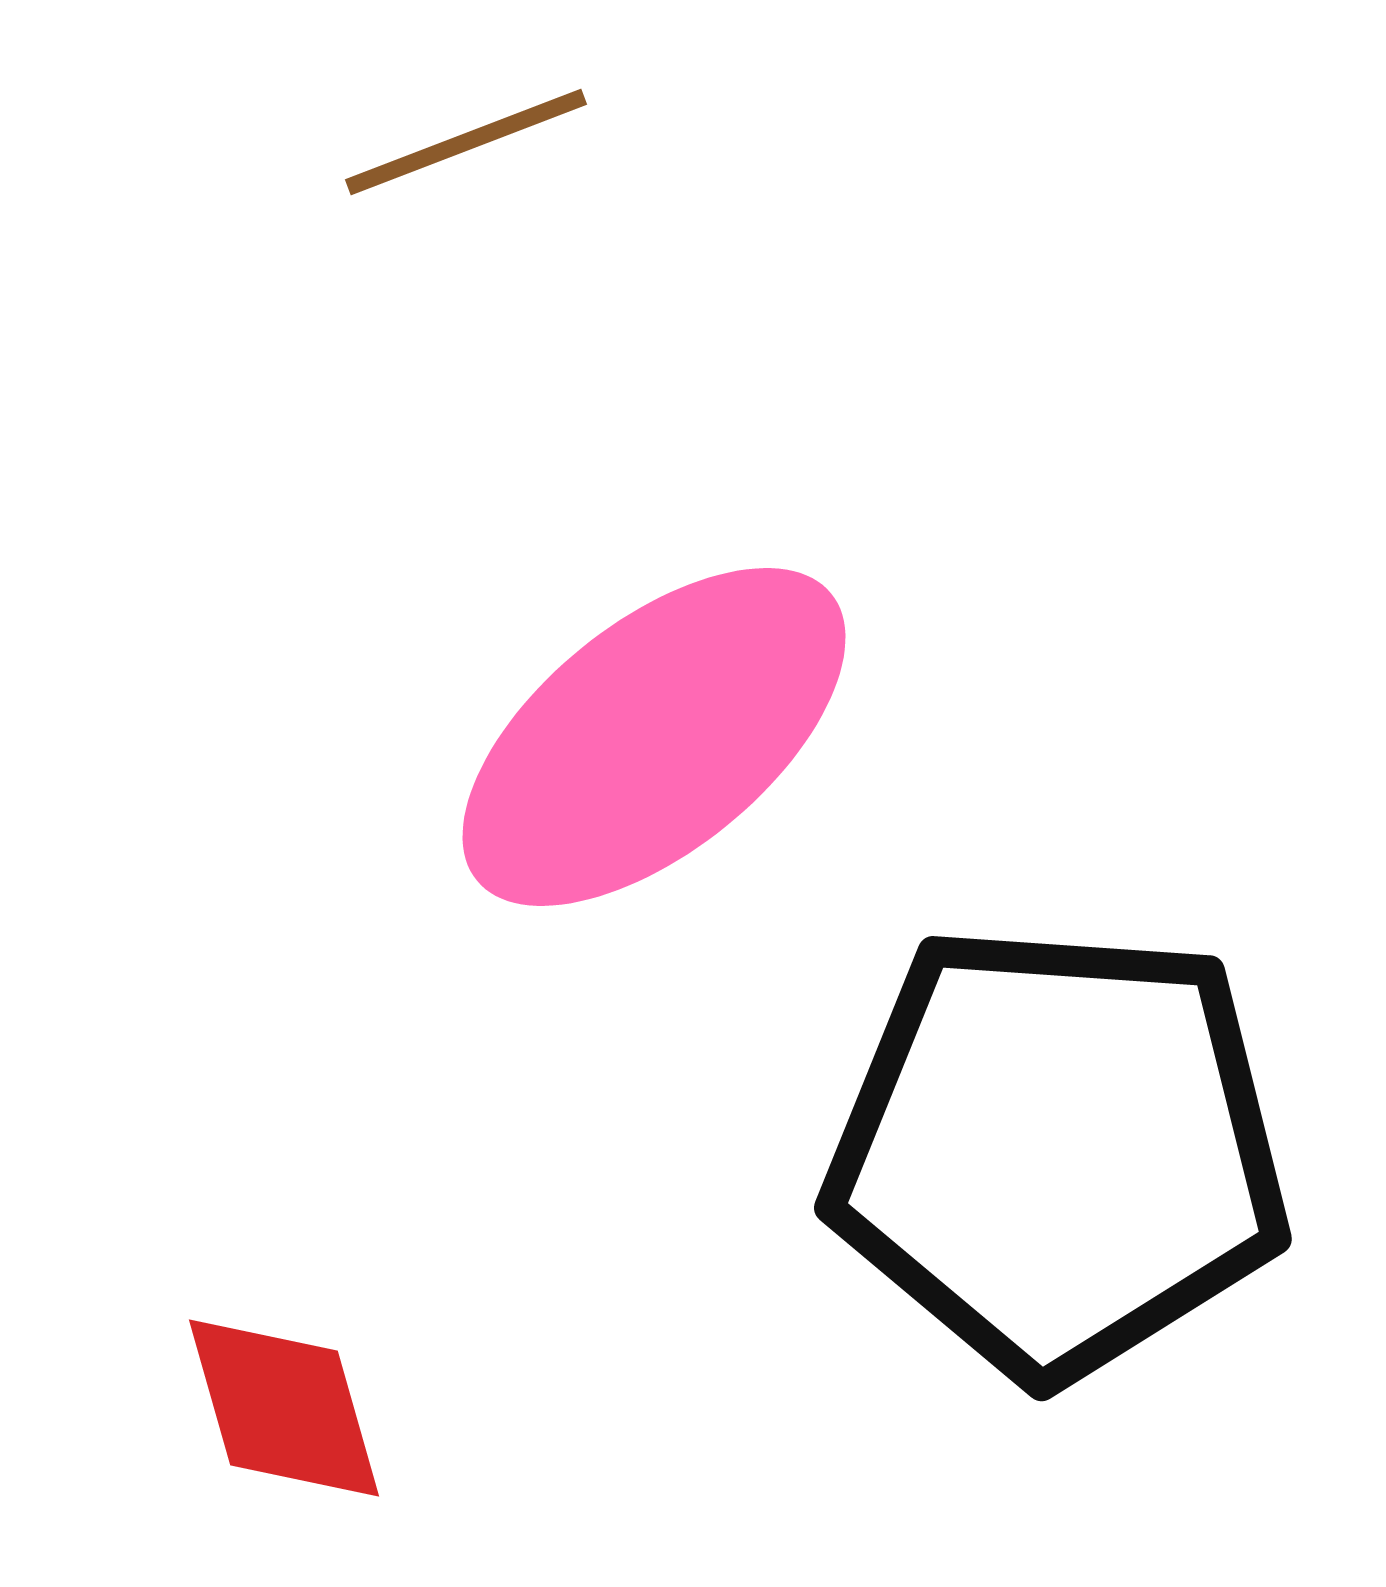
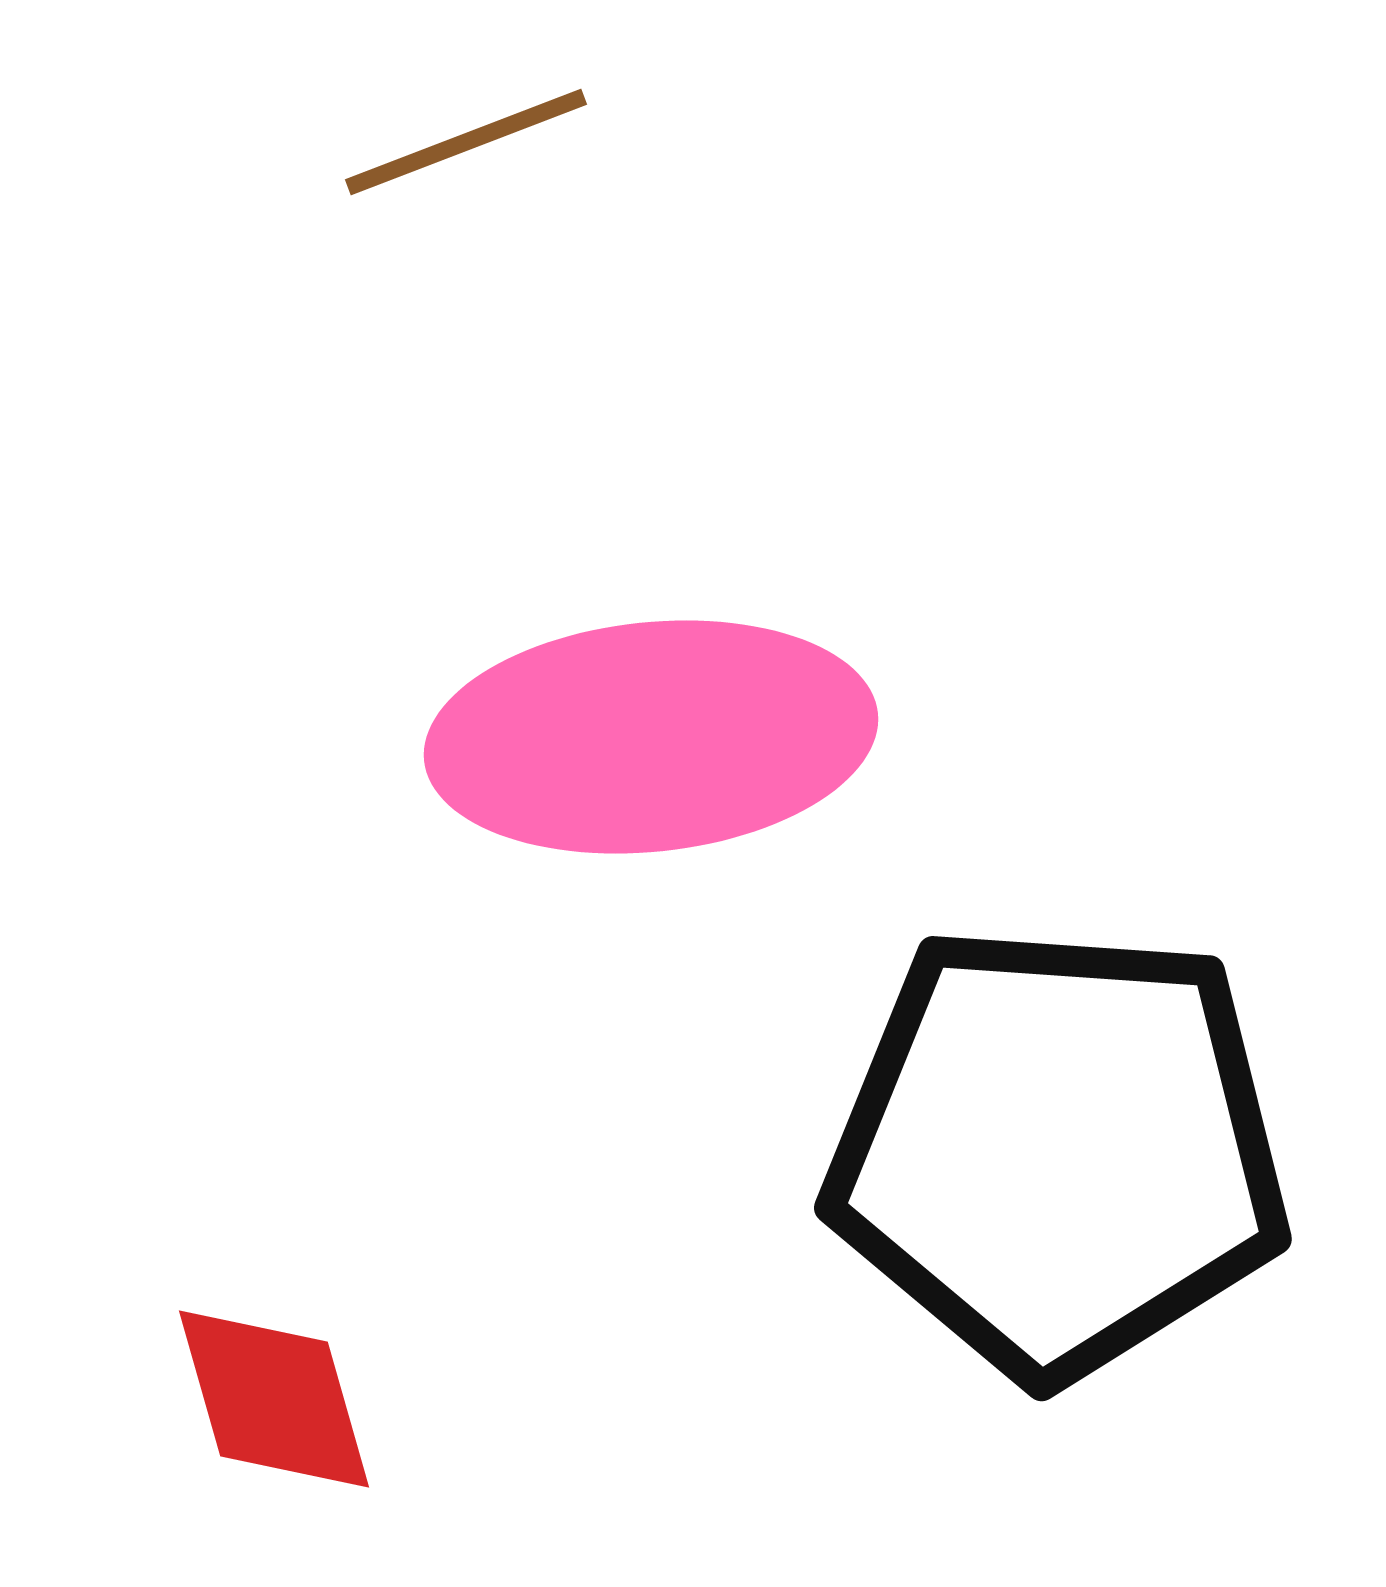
pink ellipse: moved 3 px left; rotated 33 degrees clockwise
red diamond: moved 10 px left, 9 px up
